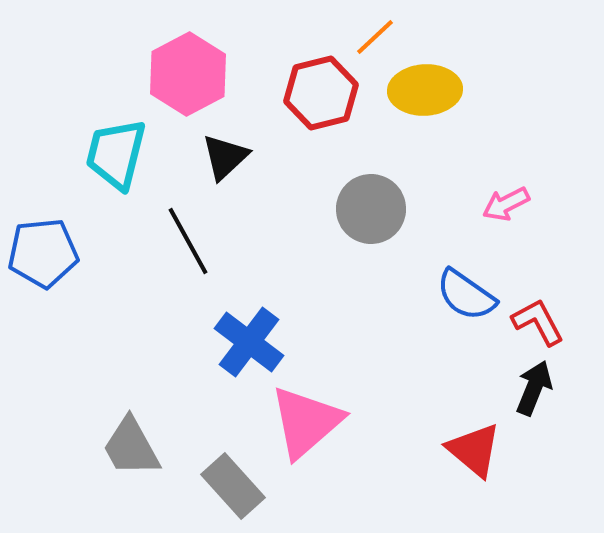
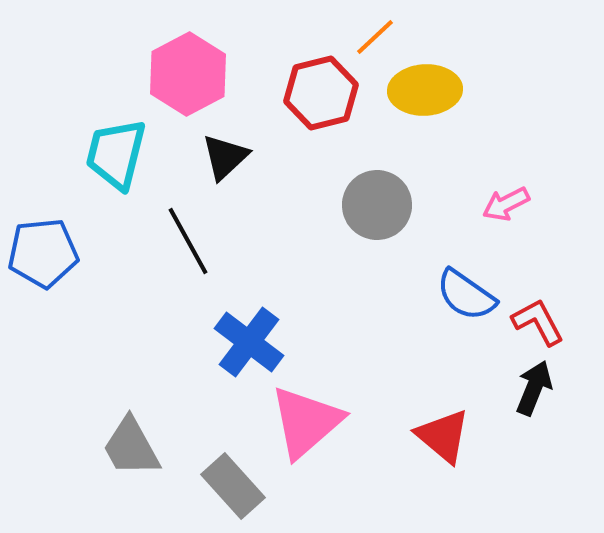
gray circle: moved 6 px right, 4 px up
red triangle: moved 31 px left, 14 px up
